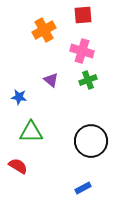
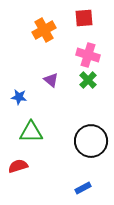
red square: moved 1 px right, 3 px down
pink cross: moved 6 px right, 4 px down
green cross: rotated 24 degrees counterclockwise
red semicircle: rotated 48 degrees counterclockwise
